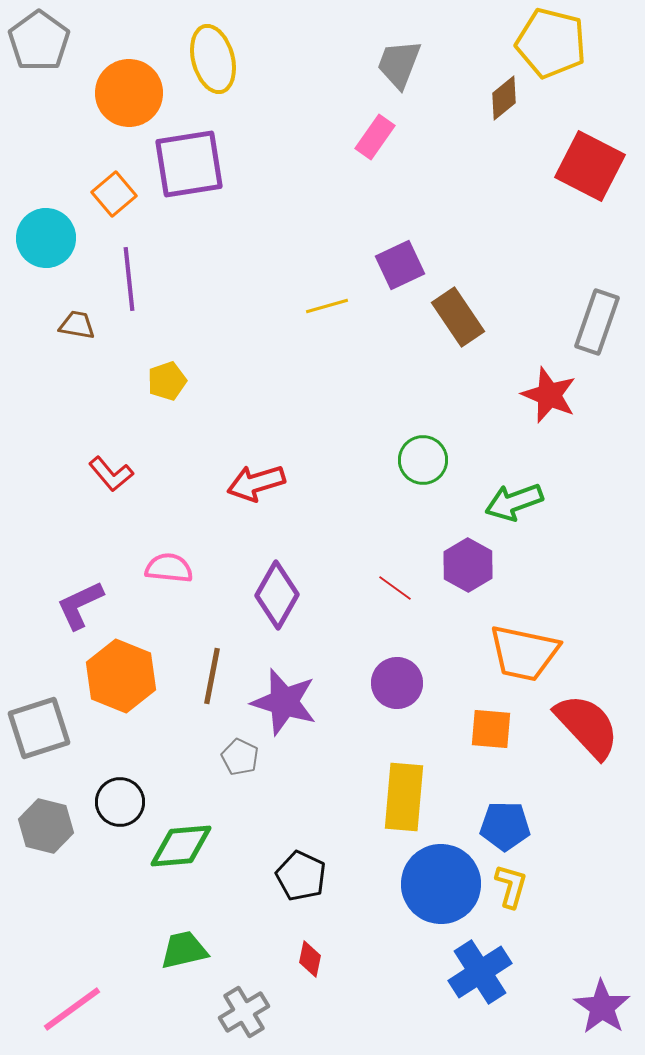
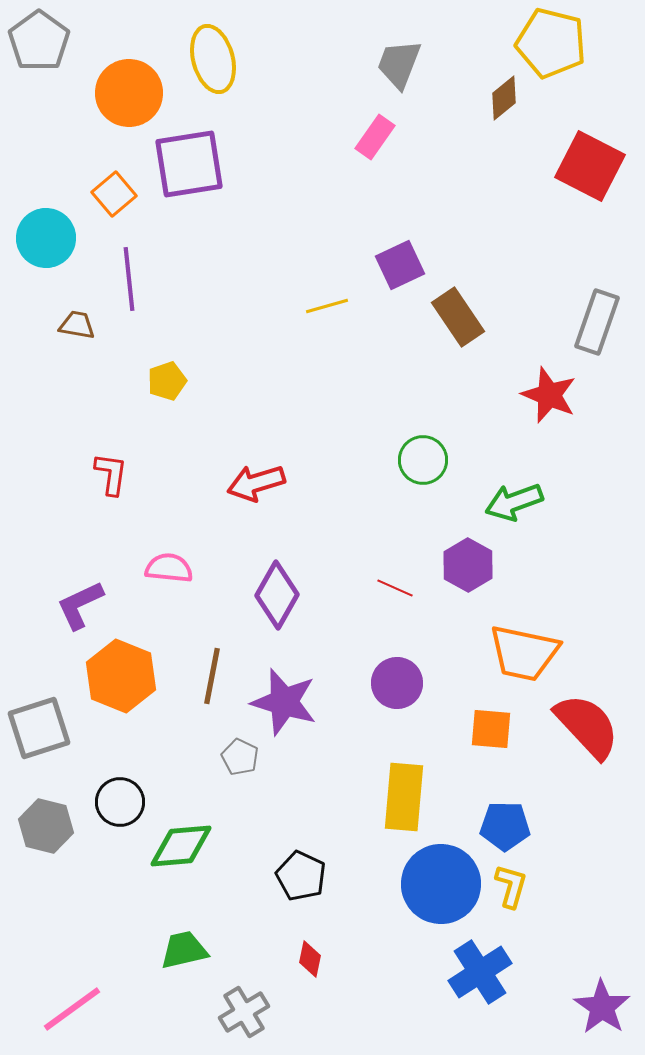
red L-shape at (111, 474): rotated 132 degrees counterclockwise
red line at (395, 588): rotated 12 degrees counterclockwise
